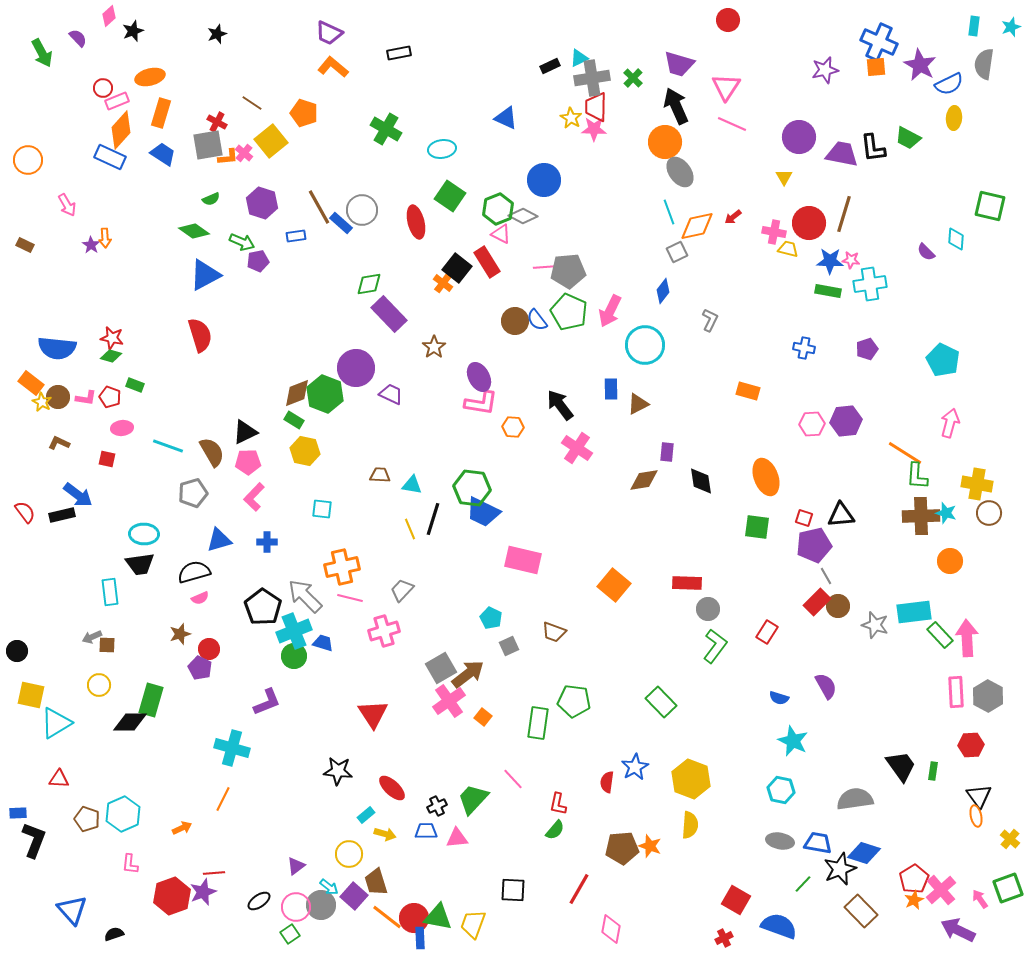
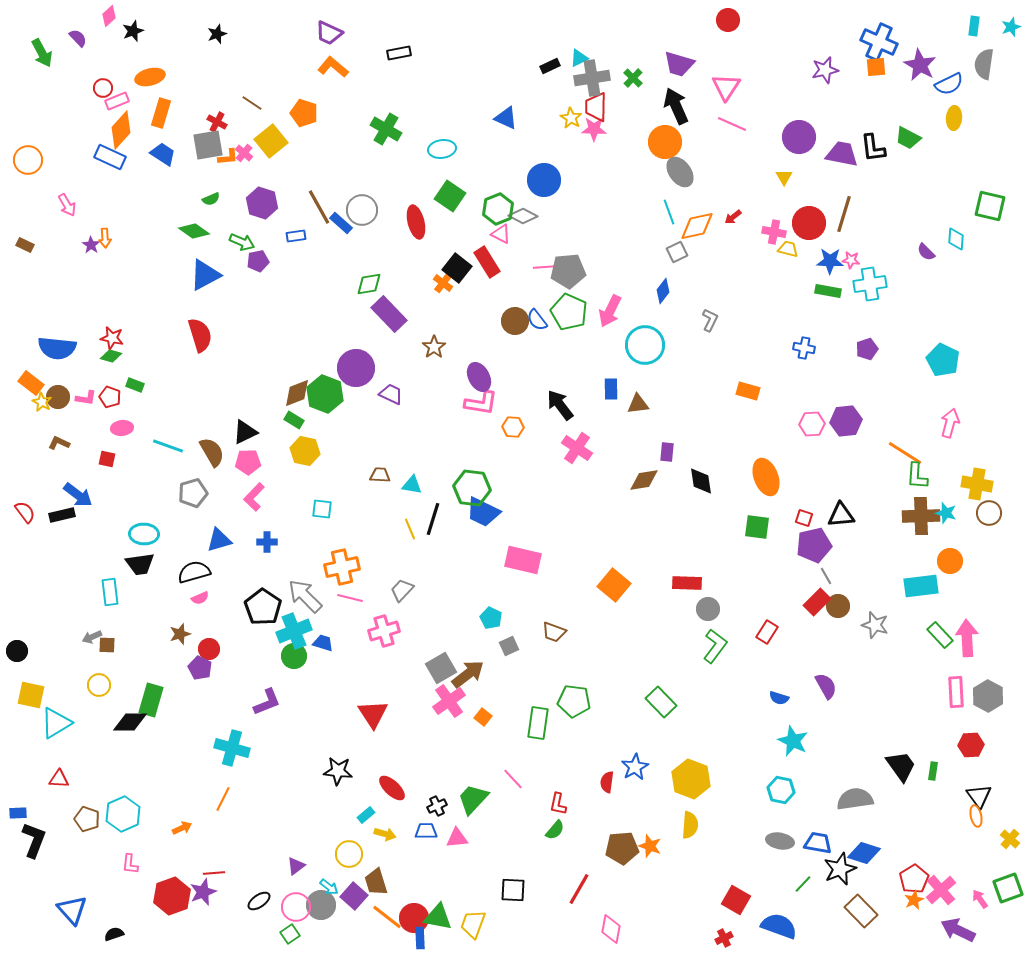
brown triangle at (638, 404): rotated 20 degrees clockwise
cyan rectangle at (914, 612): moved 7 px right, 26 px up
